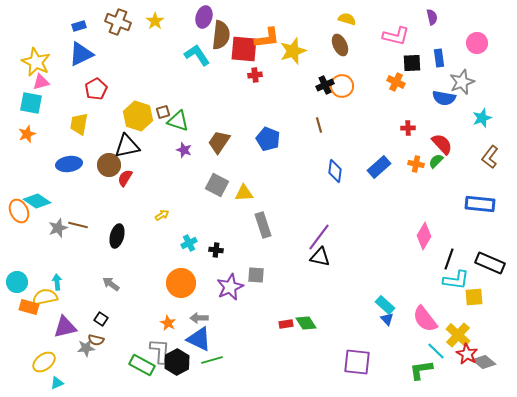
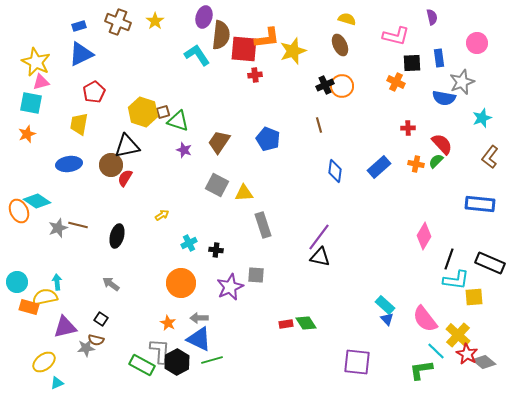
red pentagon at (96, 89): moved 2 px left, 3 px down
yellow hexagon at (138, 116): moved 5 px right, 4 px up
brown circle at (109, 165): moved 2 px right
